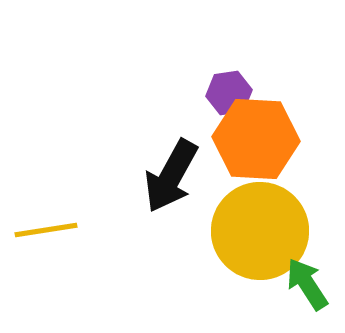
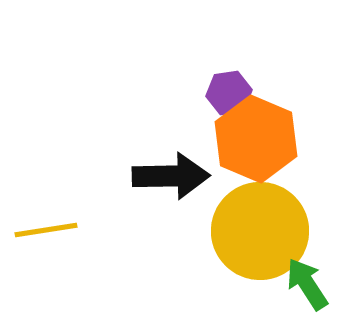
orange hexagon: rotated 20 degrees clockwise
black arrow: rotated 120 degrees counterclockwise
